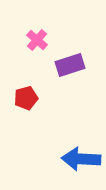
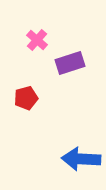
purple rectangle: moved 2 px up
